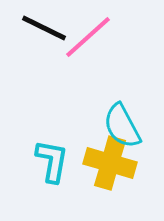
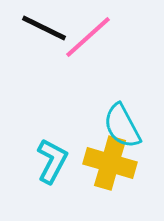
cyan L-shape: rotated 18 degrees clockwise
